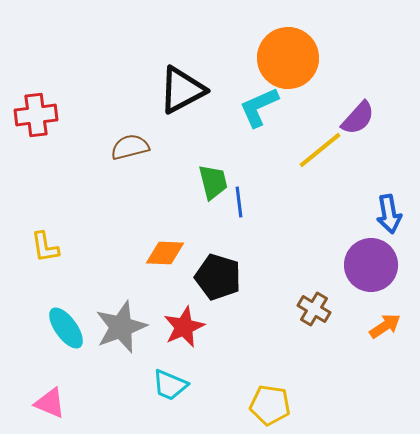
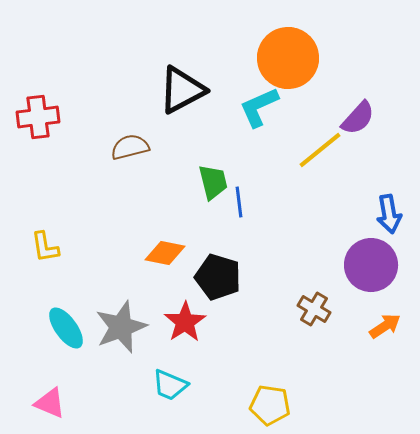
red cross: moved 2 px right, 2 px down
orange diamond: rotated 9 degrees clockwise
red star: moved 1 px right, 5 px up; rotated 9 degrees counterclockwise
